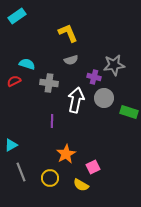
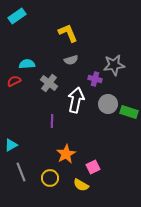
cyan semicircle: rotated 21 degrees counterclockwise
purple cross: moved 1 px right, 2 px down
gray cross: rotated 30 degrees clockwise
gray circle: moved 4 px right, 6 px down
